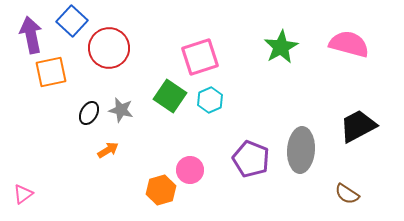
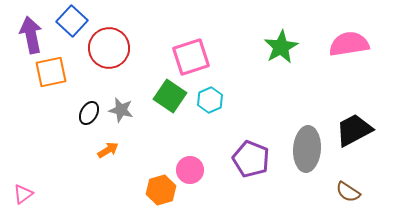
pink semicircle: rotated 24 degrees counterclockwise
pink square: moved 9 px left
black trapezoid: moved 4 px left, 4 px down
gray ellipse: moved 6 px right, 1 px up
brown semicircle: moved 1 px right, 2 px up
